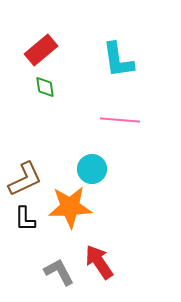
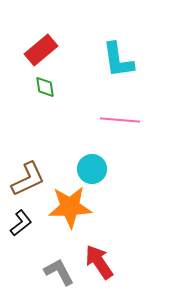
brown L-shape: moved 3 px right
black L-shape: moved 4 px left, 4 px down; rotated 128 degrees counterclockwise
